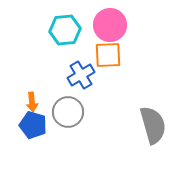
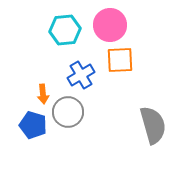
orange square: moved 12 px right, 5 px down
orange arrow: moved 11 px right, 8 px up
